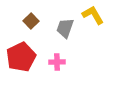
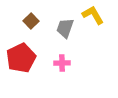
red pentagon: moved 1 px down
pink cross: moved 5 px right, 1 px down
